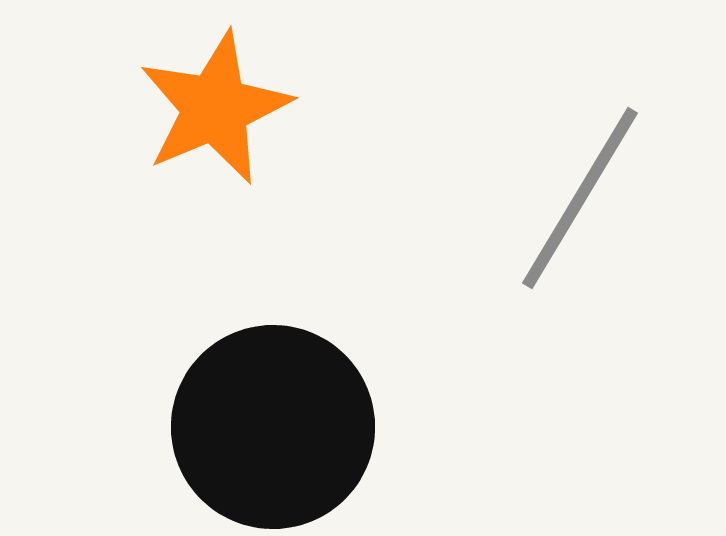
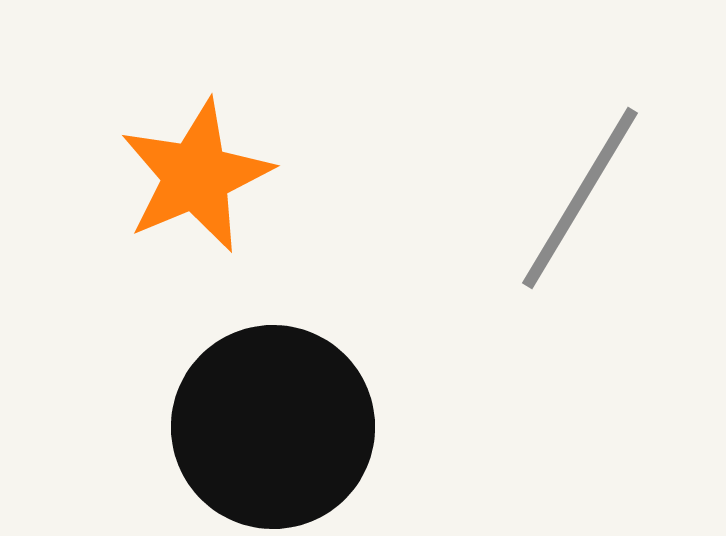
orange star: moved 19 px left, 68 px down
